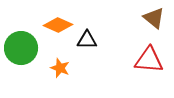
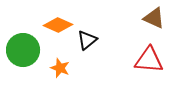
brown triangle: rotated 15 degrees counterclockwise
black triangle: rotated 40 degrees counterclockwise
green circle: moved 2 px right, 2 px down
